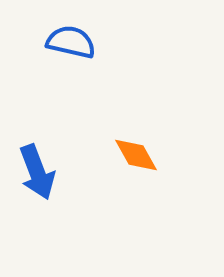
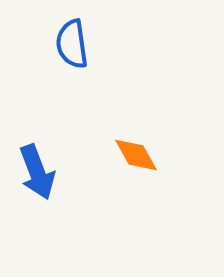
blue semicircle: moved 1 px right, 2 px down; rotated 111 degrees counterclockwise
